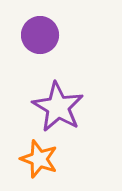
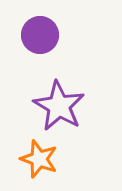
purple star: moved 1 px right, 1 px up
